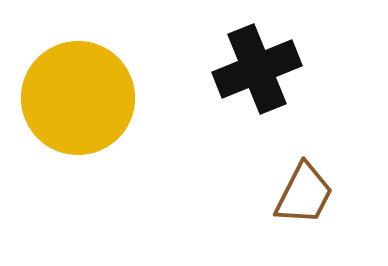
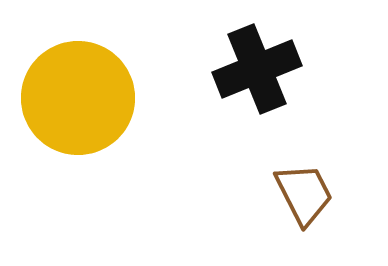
brown trapezoid: rotated 54 degrees counterclockwise
